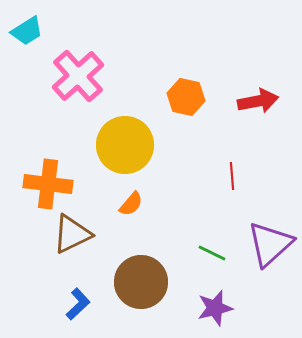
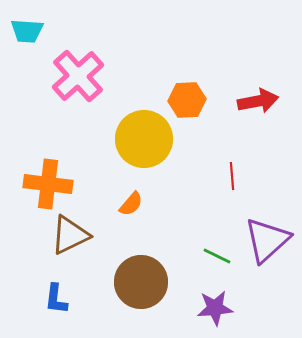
cyan trapezoid: rotated 36 degrees clockwise
orange hexagon: moved 1 px right, 3 px down; rotated 15 degrees counterclockwise
yellow circle: moved 19 px right, 6 px up
brown triangle: moved 2 px left, 1 px down
purple triangle: moved 3 px left, 4 px up
green line: moved 5 px right, 3 px down
blue L-shape: moved 22 px left, 5 px up; rotated 140 degrees clockwise
purple star: rotated 9 degrees clockwise
